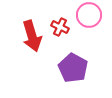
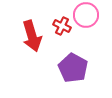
pink circle: moved 3 px left
red cross: moved 2 px right, 1 px up
